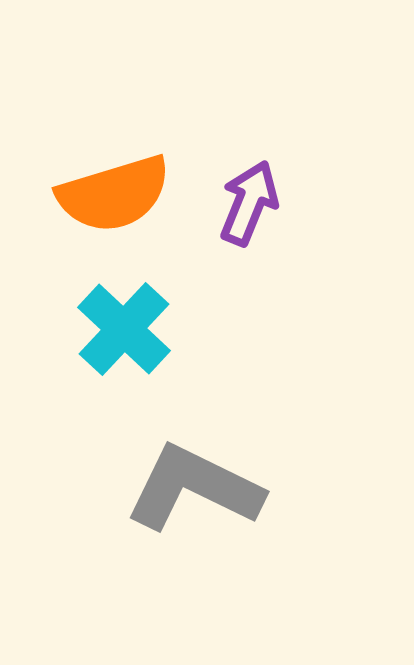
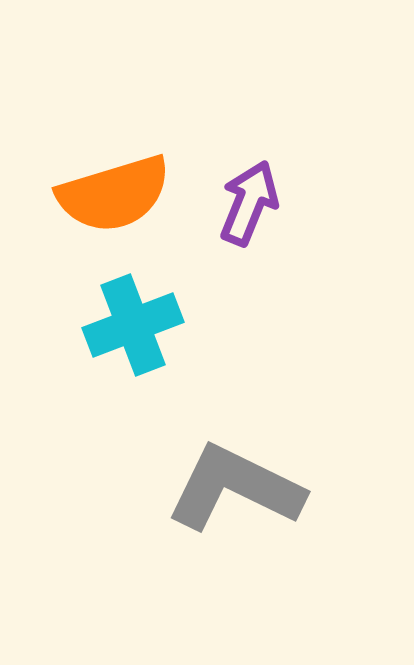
cyan cross: moved 9 px right, 4 px up; rotated 26 degrees clockwise
gray L-shape: moved 41 px right
